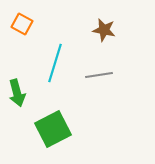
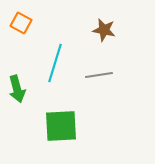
orange square: moved 1 px left, 1 px up
green arrow: moved 4 px up
green square: moved 8 px right, 3 px up; rotated 24 degrees clockwise
